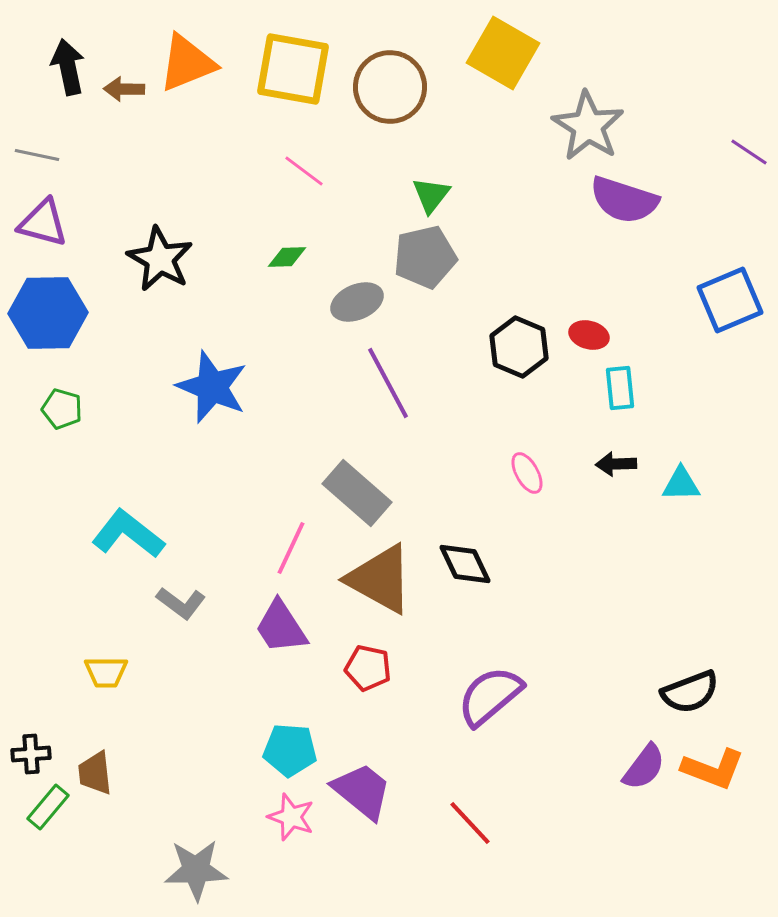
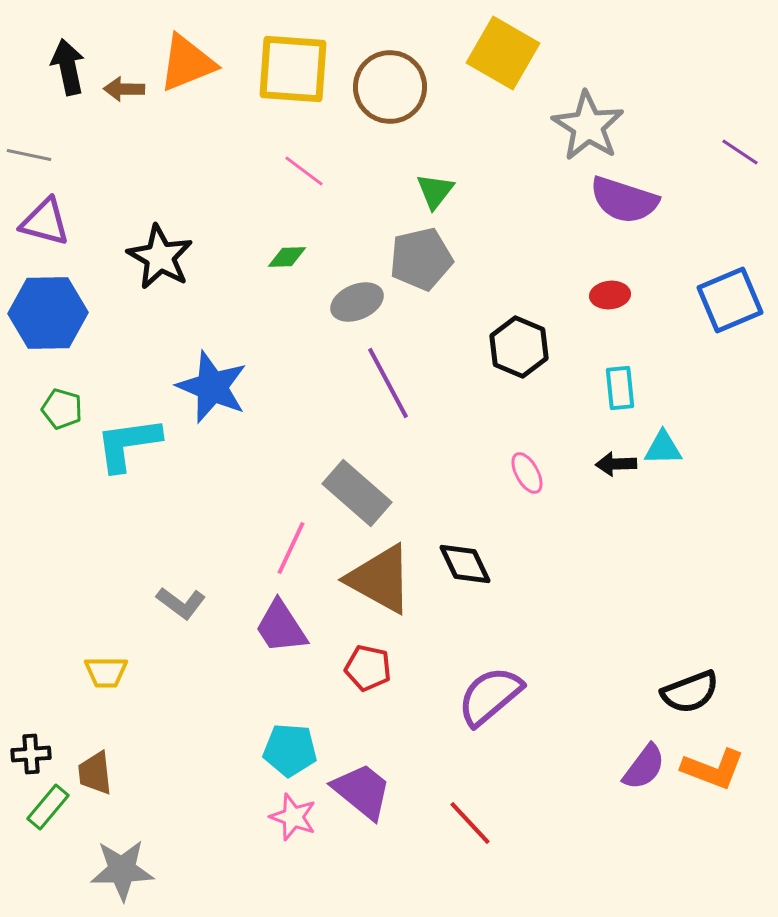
yellow square at (293, 69): rotated 6 degrees counterclockwise
purple line at (749, 152): moved 9 px left
gray line at (37, 155): moved 8 px left
green triangle at (431, 195): moved 4 px right, 4 px up
purple triangle at (43, 223): moved 2 px right, 1 px up
gray pentagon at (425, 257): moved 4 px left, 2 px down
black star at (160, 259): moved 2 px up
red ellipse at (589, 335): moved 21 px right, 40 px up; rotated 21 degrees counterclockwise
cyan triangle at (681, 484): moved 18 px left, 36 px up
cyan L-shape at (128, 534): moved 90 px up; rotated 46 degrees counterclockwise
pink star at (291, 817): moved 2 px right
gray star at (196, 870): moved 74 px left
